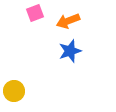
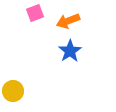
blue star: rotated 15 degrees counterclockwise
yellow circle: moved 1 px left
